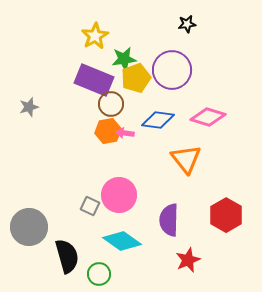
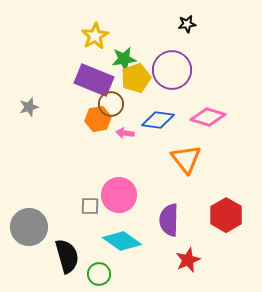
orange hexagon: moved 10 px left, 12 px up
gray square: rotated 24 degrees counterclockwise
